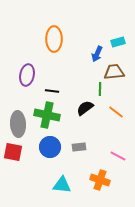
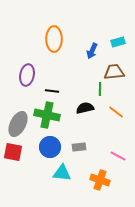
blue arrow: moved 5 px left, 3 px up
black semicircle: rotated 24 degrees clockwise
gray ellipse: rotated 30 degrees clockwise
cyan triangle: moved 12 px up
